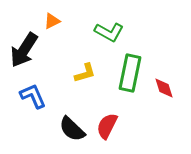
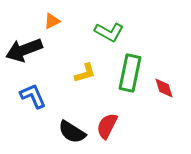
black arrow: rotated 36 degrees clockwise
black semicircle: moved 3 px down; rotated 12 degrees counterclockwise
